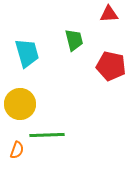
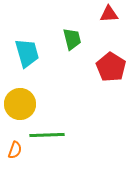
green trapezoid: moved 2 px left, 1 px up
red pentagon: moved 1 px down; rotated 20 degrees clockwise
orange semicircle: moved 2 px left
